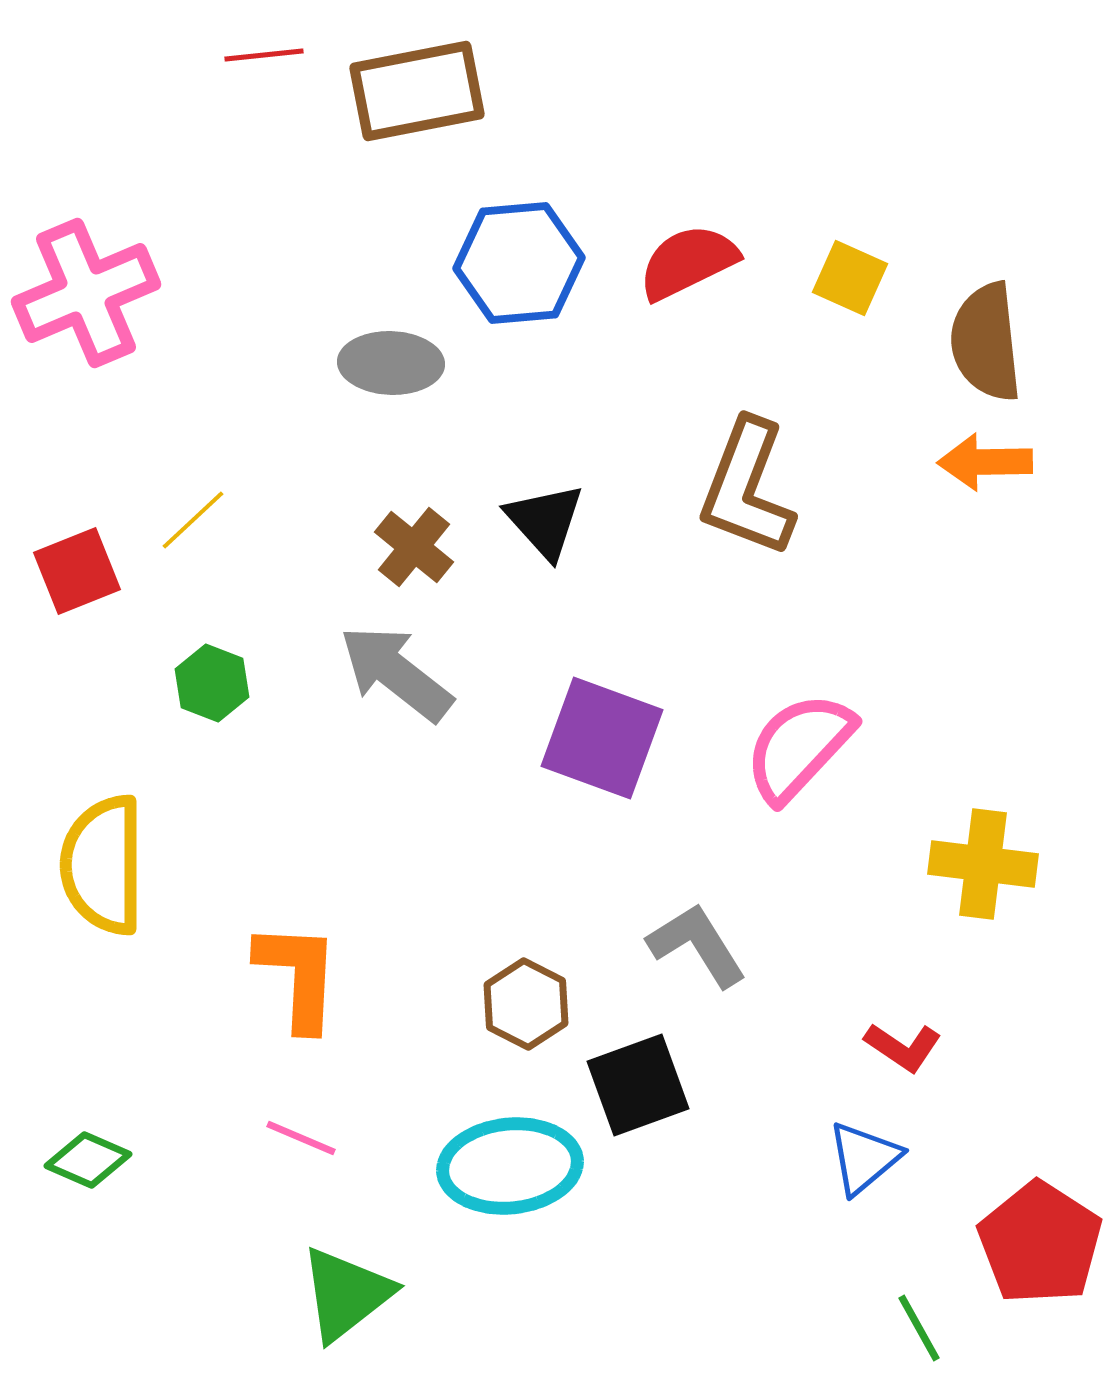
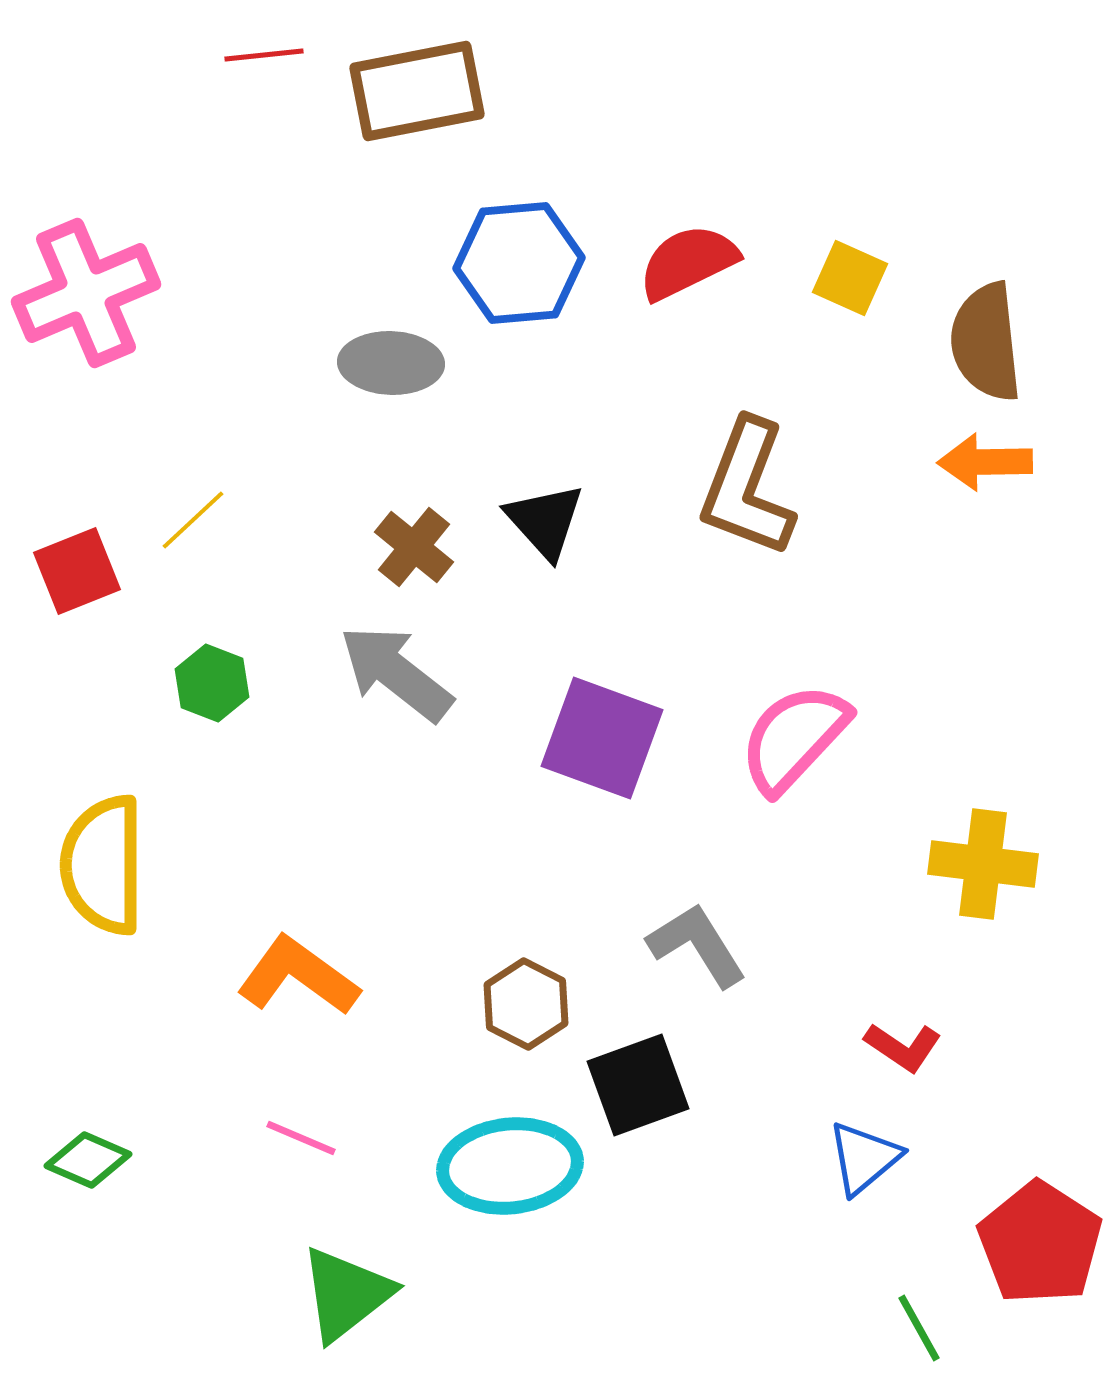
pink semicircle: moved 5 px left, 9 px up
orange L-shape: rotated 57 degrees counterclockwise
